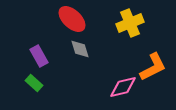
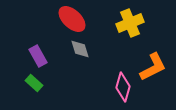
purple rectangle: moved 1 px left
pink diamond: rotated 60 degrees counterclockwise
